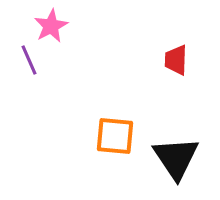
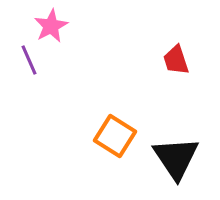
red trapezoid: rotated 20 degrees counterclockwise
orange square: rotated 27 degrees clockwise
